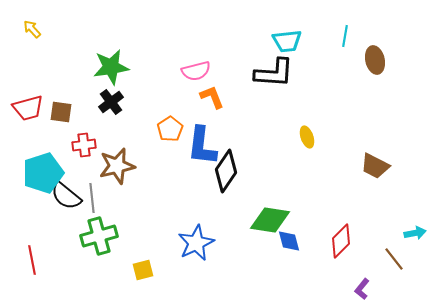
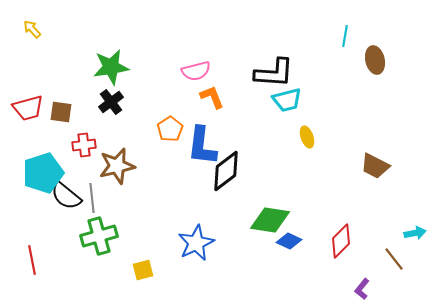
cyan trapezoid: moved 59 px down; rotated 8 degrees counterclockwise
black diamond: rotated 18 degrees clockwise
blue diamond: rotated 50 degrees counterclockwise
